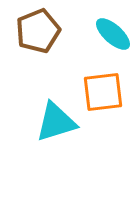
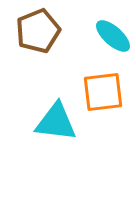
cyan ellipse: moved 2 px down
cyan triangle: rotated 24 degrees clockwise
